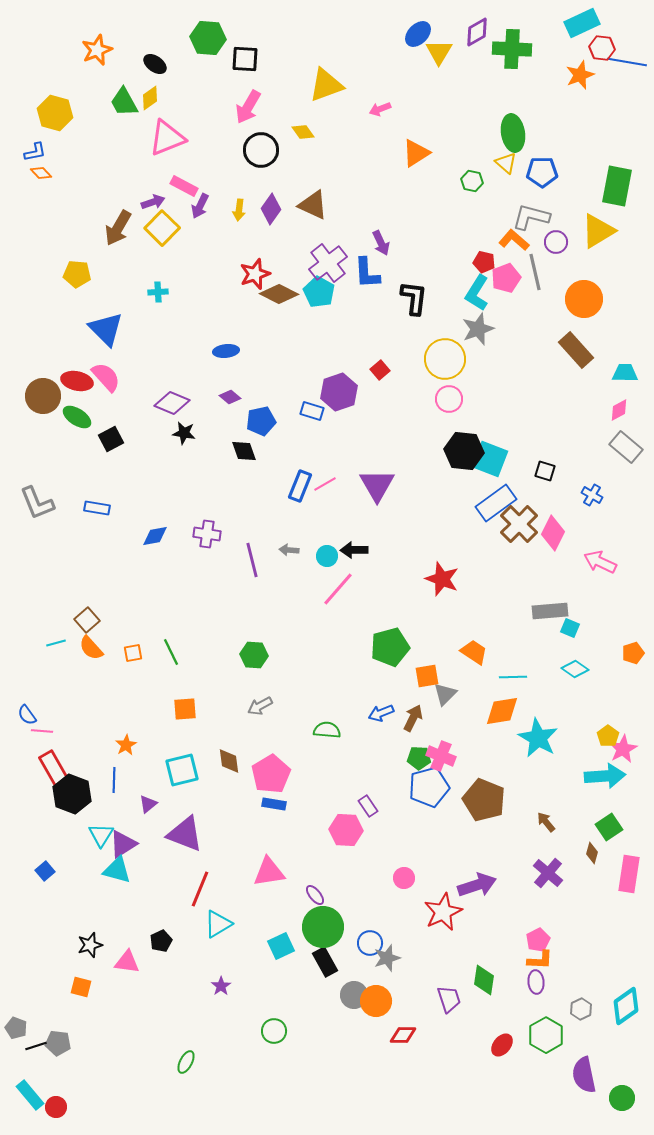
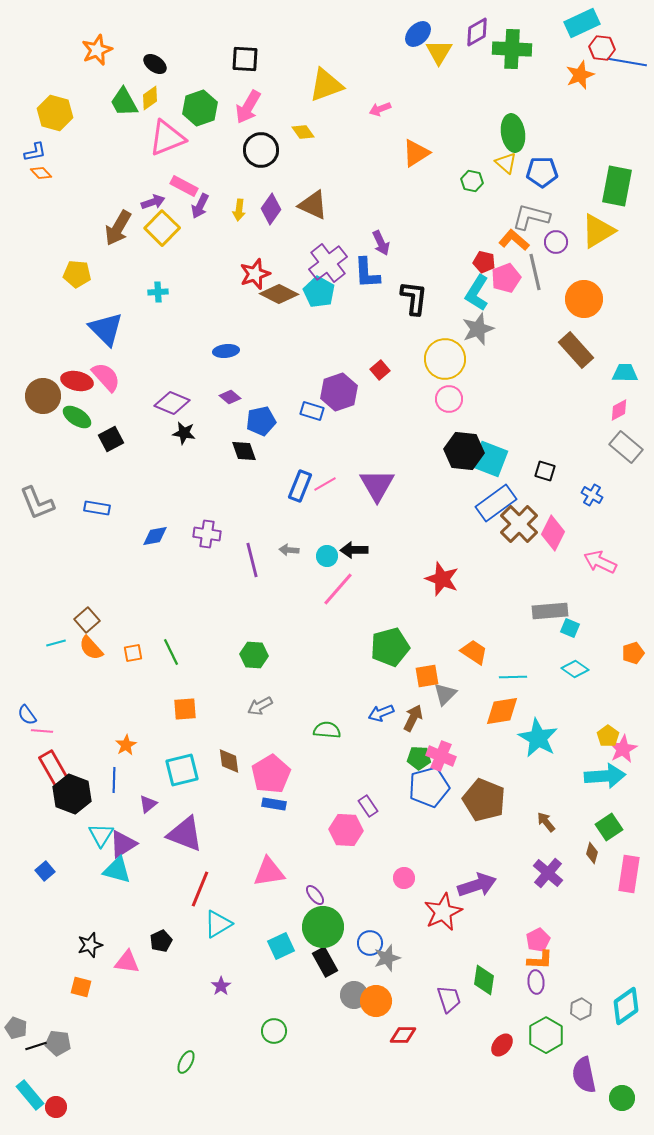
green hexagon at (208, 38): moved 8 px left, 70 px down; rotated 24 degrees counterclockwise
